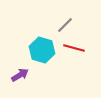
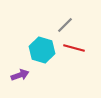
purple arrow: rotated 12 degrees clockwise
